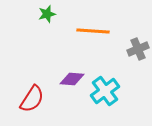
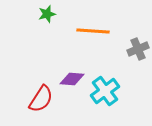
red semicircle: moved 9 px right
